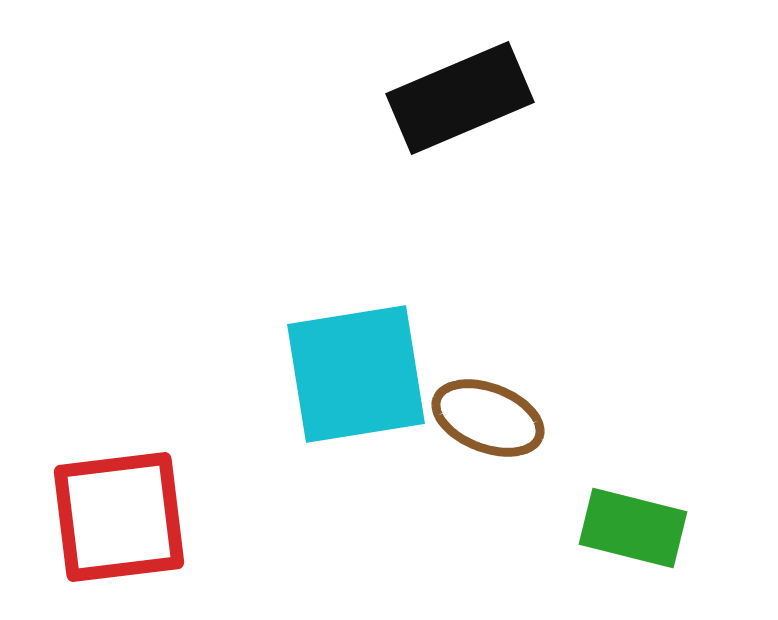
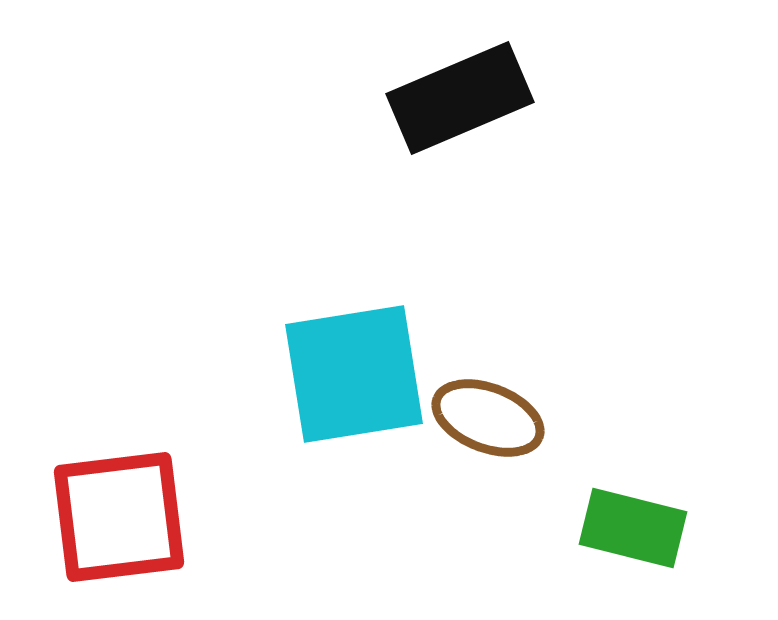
cyan square: moved 2 px left
